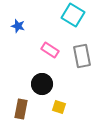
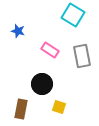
blue star: moved 5 px down
